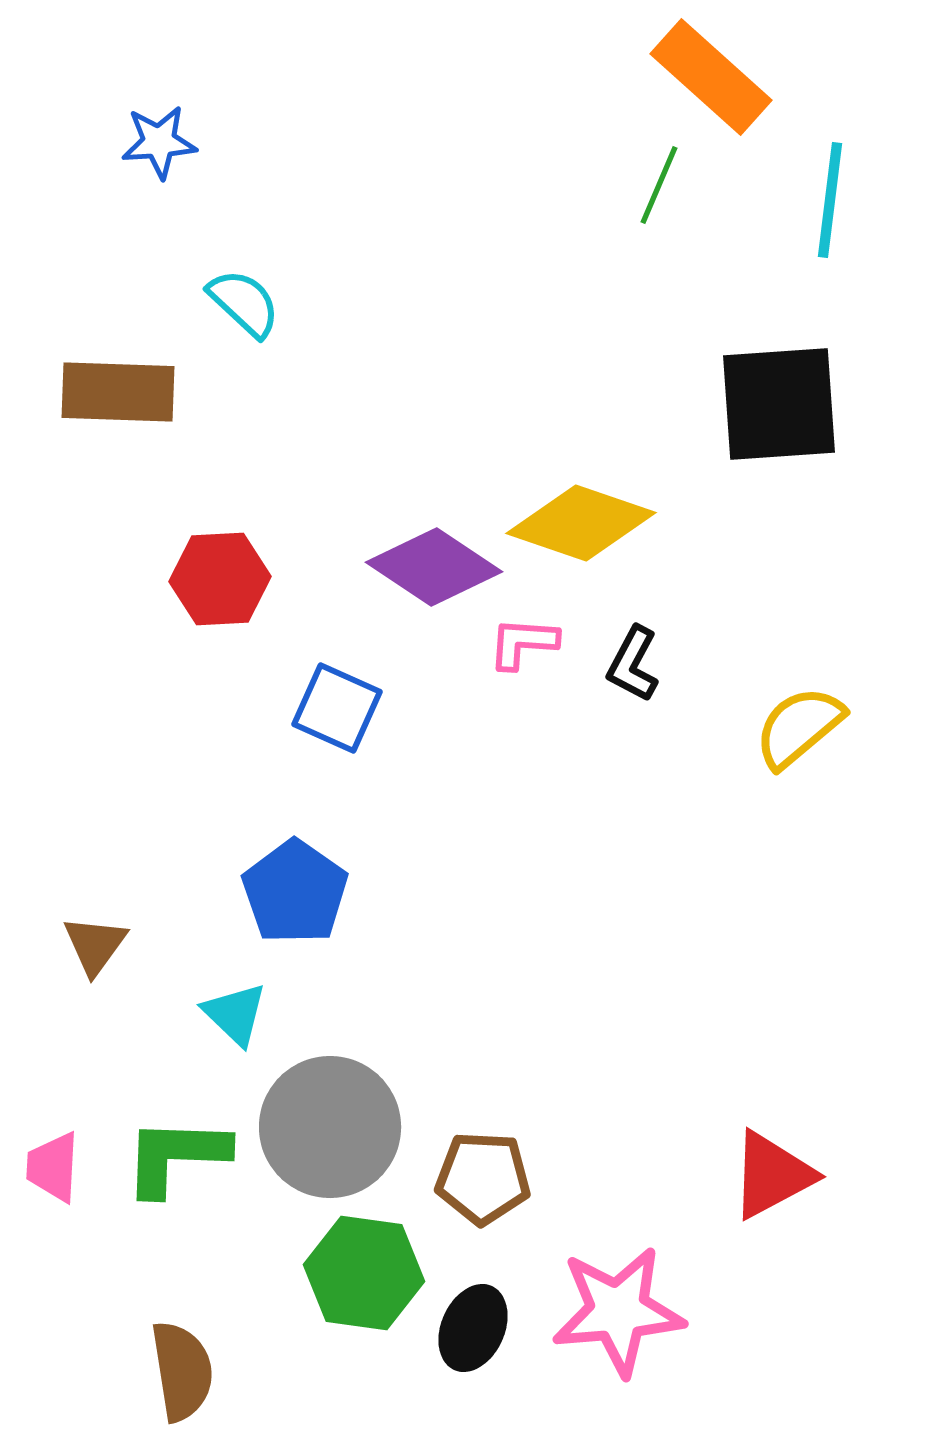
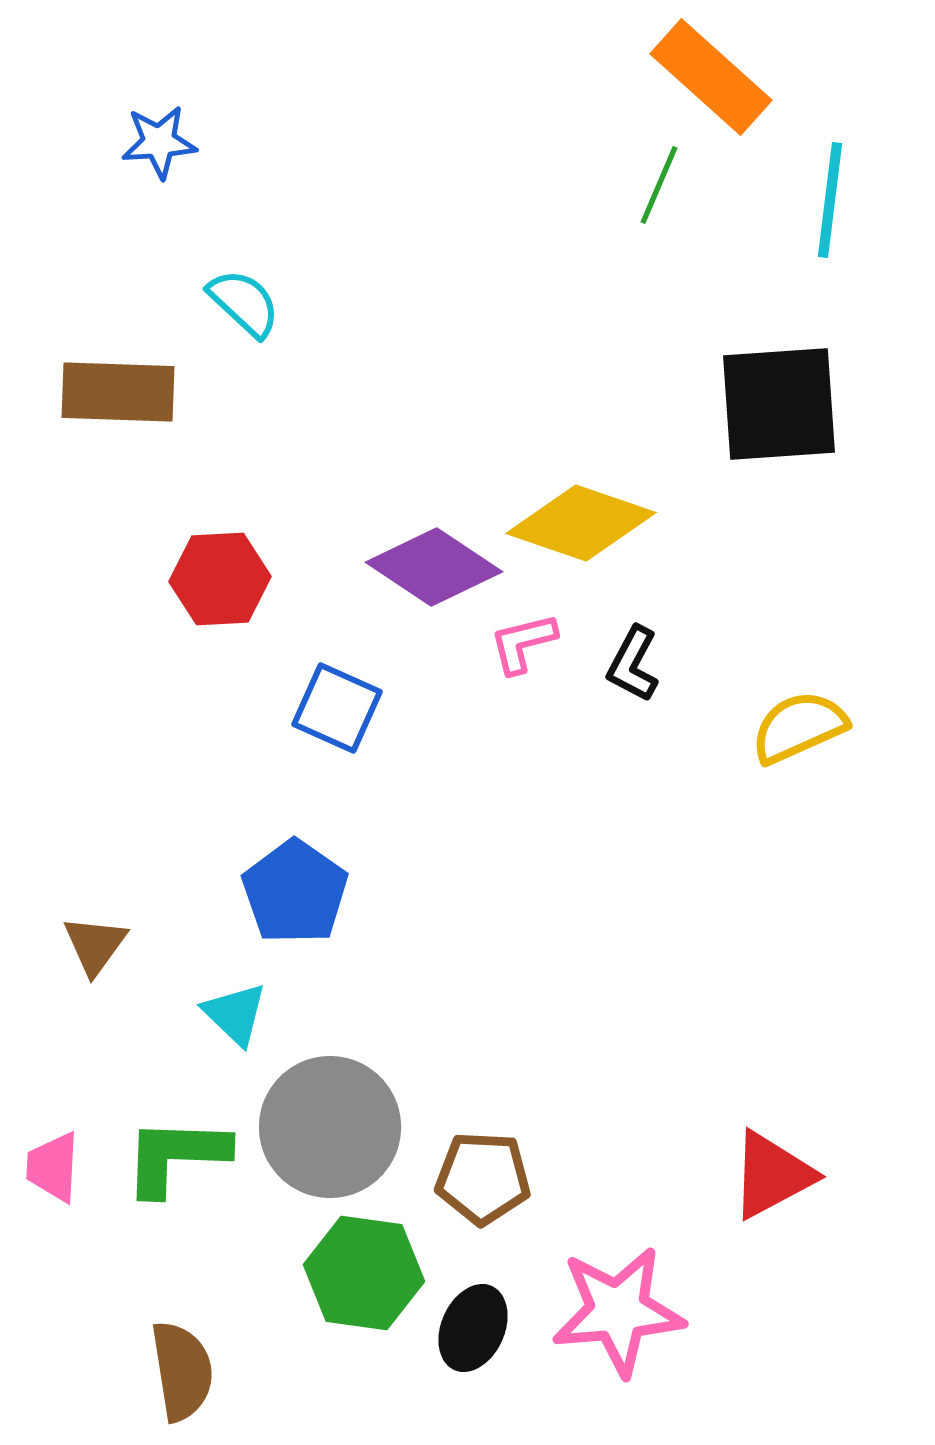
pink L-shape: rotated 18 degrees counterclockwise
yellow semicircle: rotated 16 degrees clockwise
